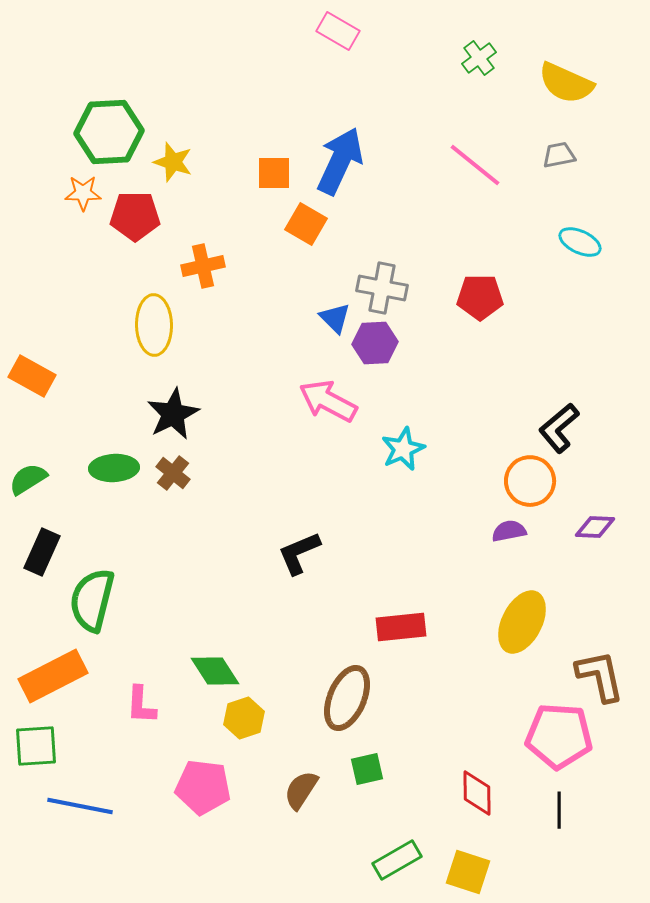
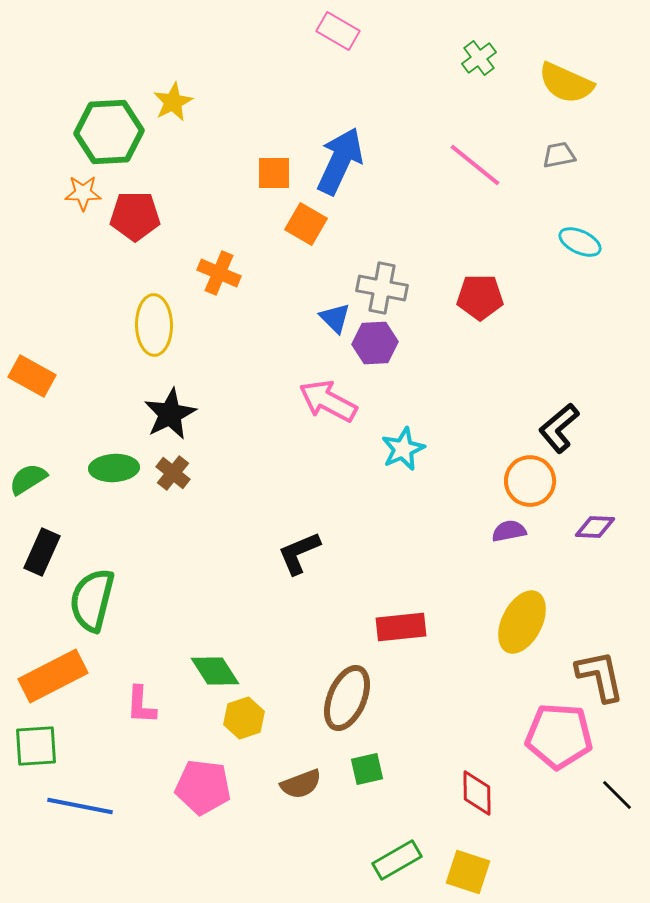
yellow star at (173, 162): moved 60 px up; rotated 27 degrees clockwise
orange cross at (203, 266): moved 16 px right, 7 px down; rotated 36 degrees clockwise
black star at (173, 414): moved 3 px left
brown semicircle at (301, 790): moved 6 px up; rotated 144 degrees counterclockwise
black line at (559, 810): moved 58 px right, 15 px up; rotated 45 degrees counterclockwise
